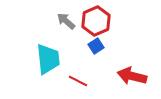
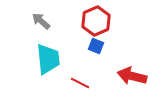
gray arrow: moved 25 px left
blue square: rotated 35 degrees counterclockwise
red line: moved 2 px right, 2 px down
